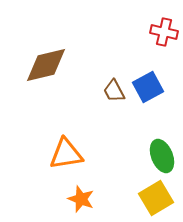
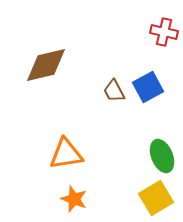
orange star: moved 7 px left
